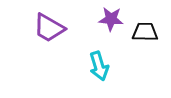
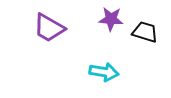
black trapezoid: rotated 16 degrees clockwise
cyan arrow: moved 5 px right, 6 px down; rotated 64 degrees counterclockwise
